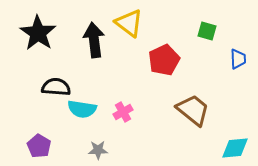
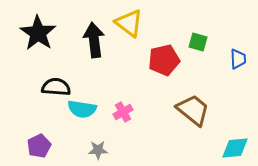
green square: moved 9 px left, 11 px down
red pentagon: rotated 12 degrees clockwise
purple pentagon: rotated 15 degrees clockwise
